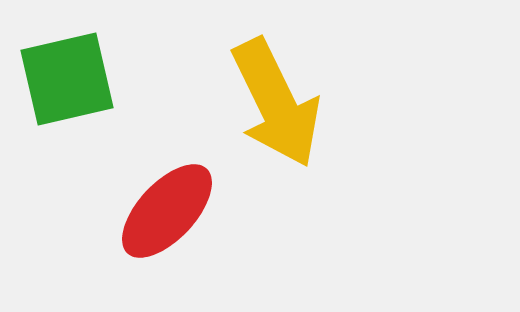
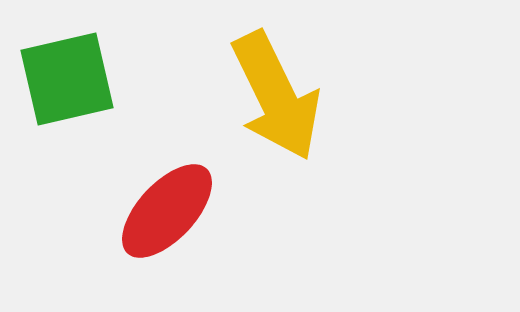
yellow arrow: moved 7 px up
